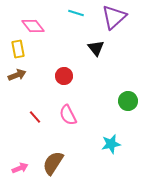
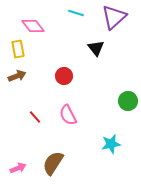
brown arrow: moved 1 px down
pink arrow: moved 2 px left
